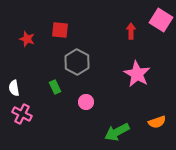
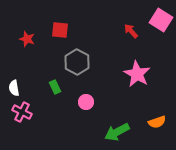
red arrow: rotated 42 degrees counterclockwise
pink cross: moved 2 px up
